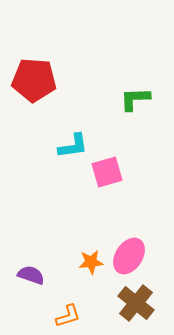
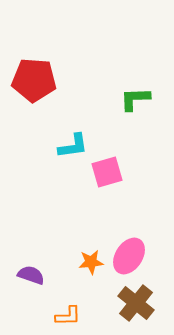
orange L-shape: rotated 16 degrees clockwise
